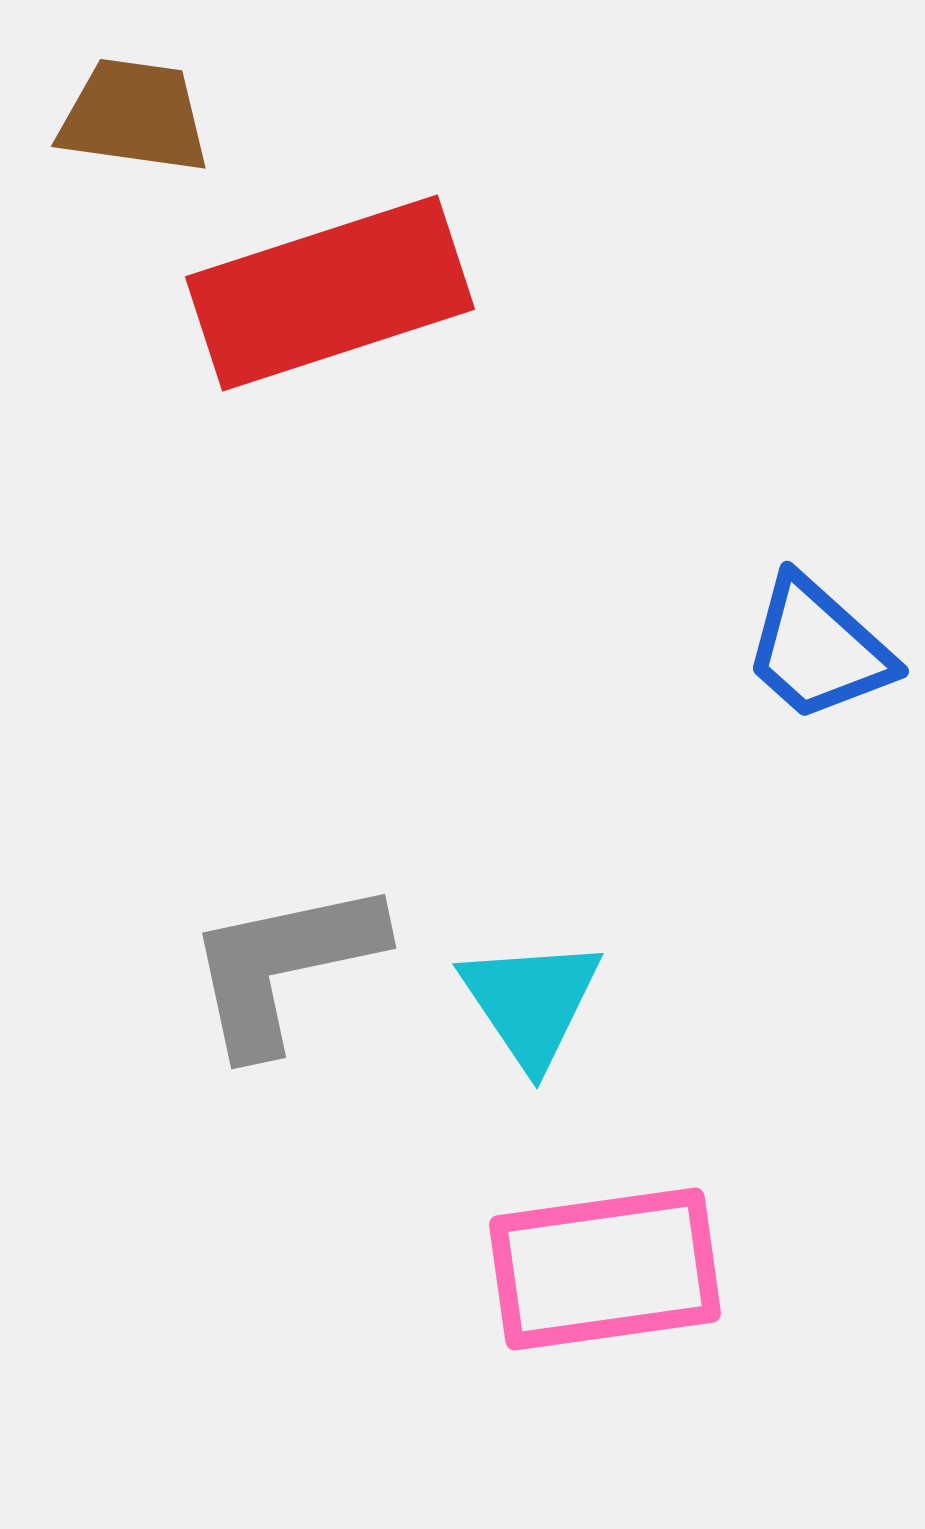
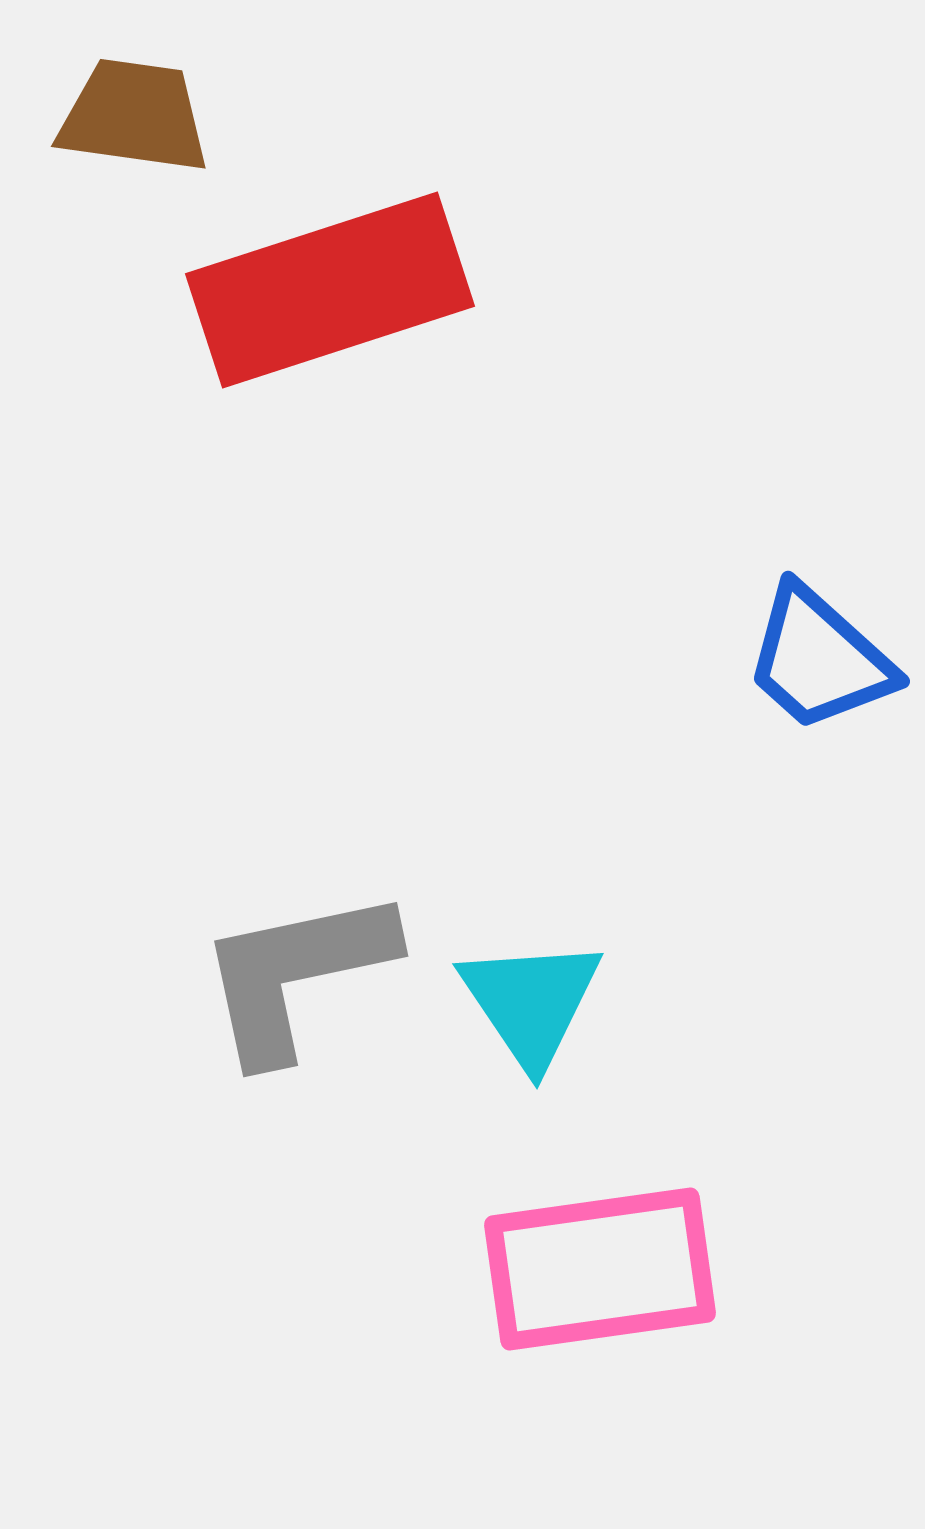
red rectangle: moved 3 px up
blue trapezoid: moved 1 px right, 10 px down
gray L-shape: moved 12 px right, 8 px down
pink rectangle: moved 5 px left
